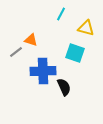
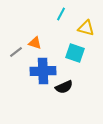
orange triangle: moved 4 px right, 3 px down
black semicircle: rotated 90 degrees clockwise
